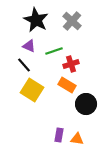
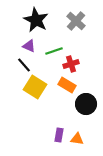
gray cross: moved 4 px right
yellow square: moved 3 px right, 3 px up
